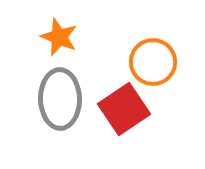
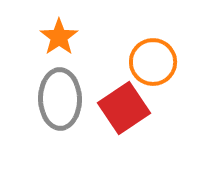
orange star: rotated 15 degrees clockwise
red square: moved 1 px up
